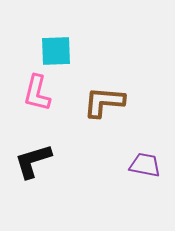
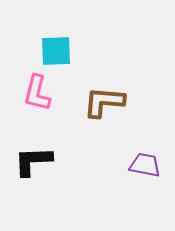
black L-shape: rotated 15 degrees clockwise
